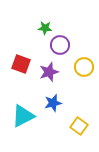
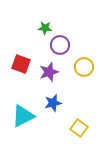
yellow square: moved 2 px down
